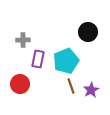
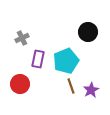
gray cross: moved 1 px left, 2 px up; rotated 24 degrees counterclockwise
